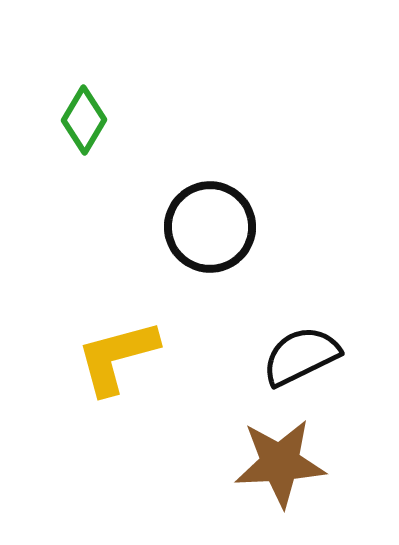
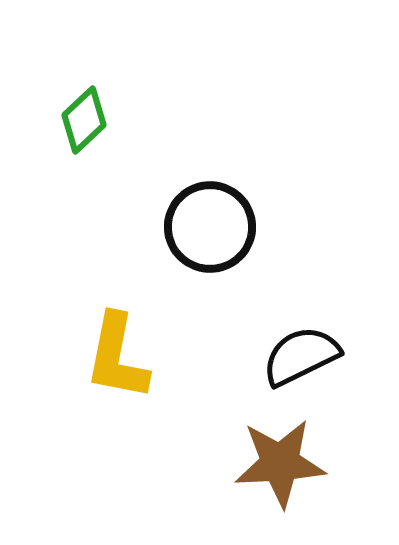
green diamond: rotated 16 degrees clockwise
yellow L-shape: rotated 64 degrees counterclockwise
